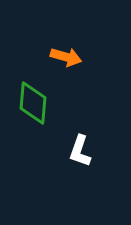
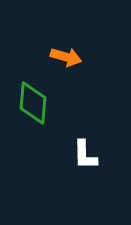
white L-shape: moved 5 px right, 4 px down; rotated 20 degrees counterclockwise
